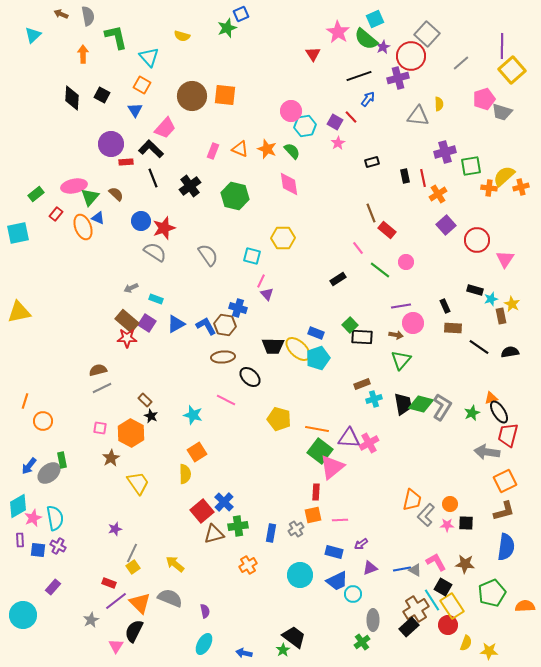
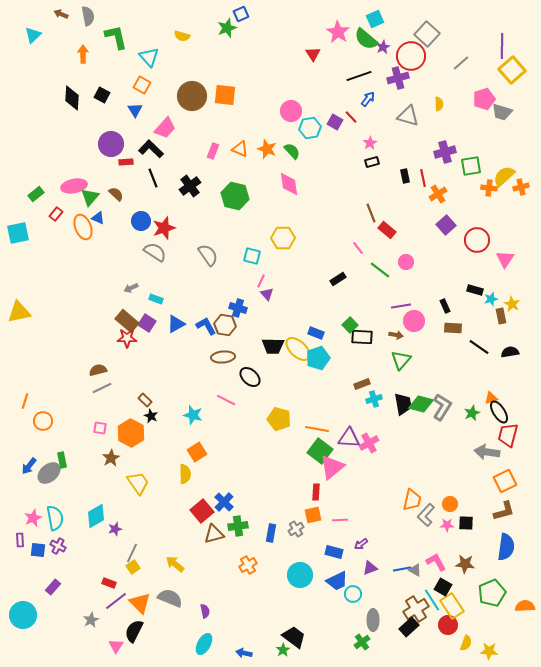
gray triangle at (418, 116): moved 10 px left; rotated 10 degrees clockwise
cyan hexagon at (305, 126): moved 5 px right, 2 px down
pink star at (338, 143): moved 32 px right
pink circle at (413, 323): moved 1 px right, 2 px up
cyan diamond at (18, 506): moved 78 px right, 10 px down
